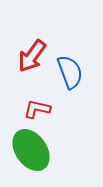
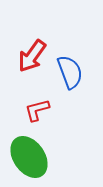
red L-shape: moved 1 px down; rotated 28 degrees counterclockwise
green ellipse: moved 2 px left, 7 px down
